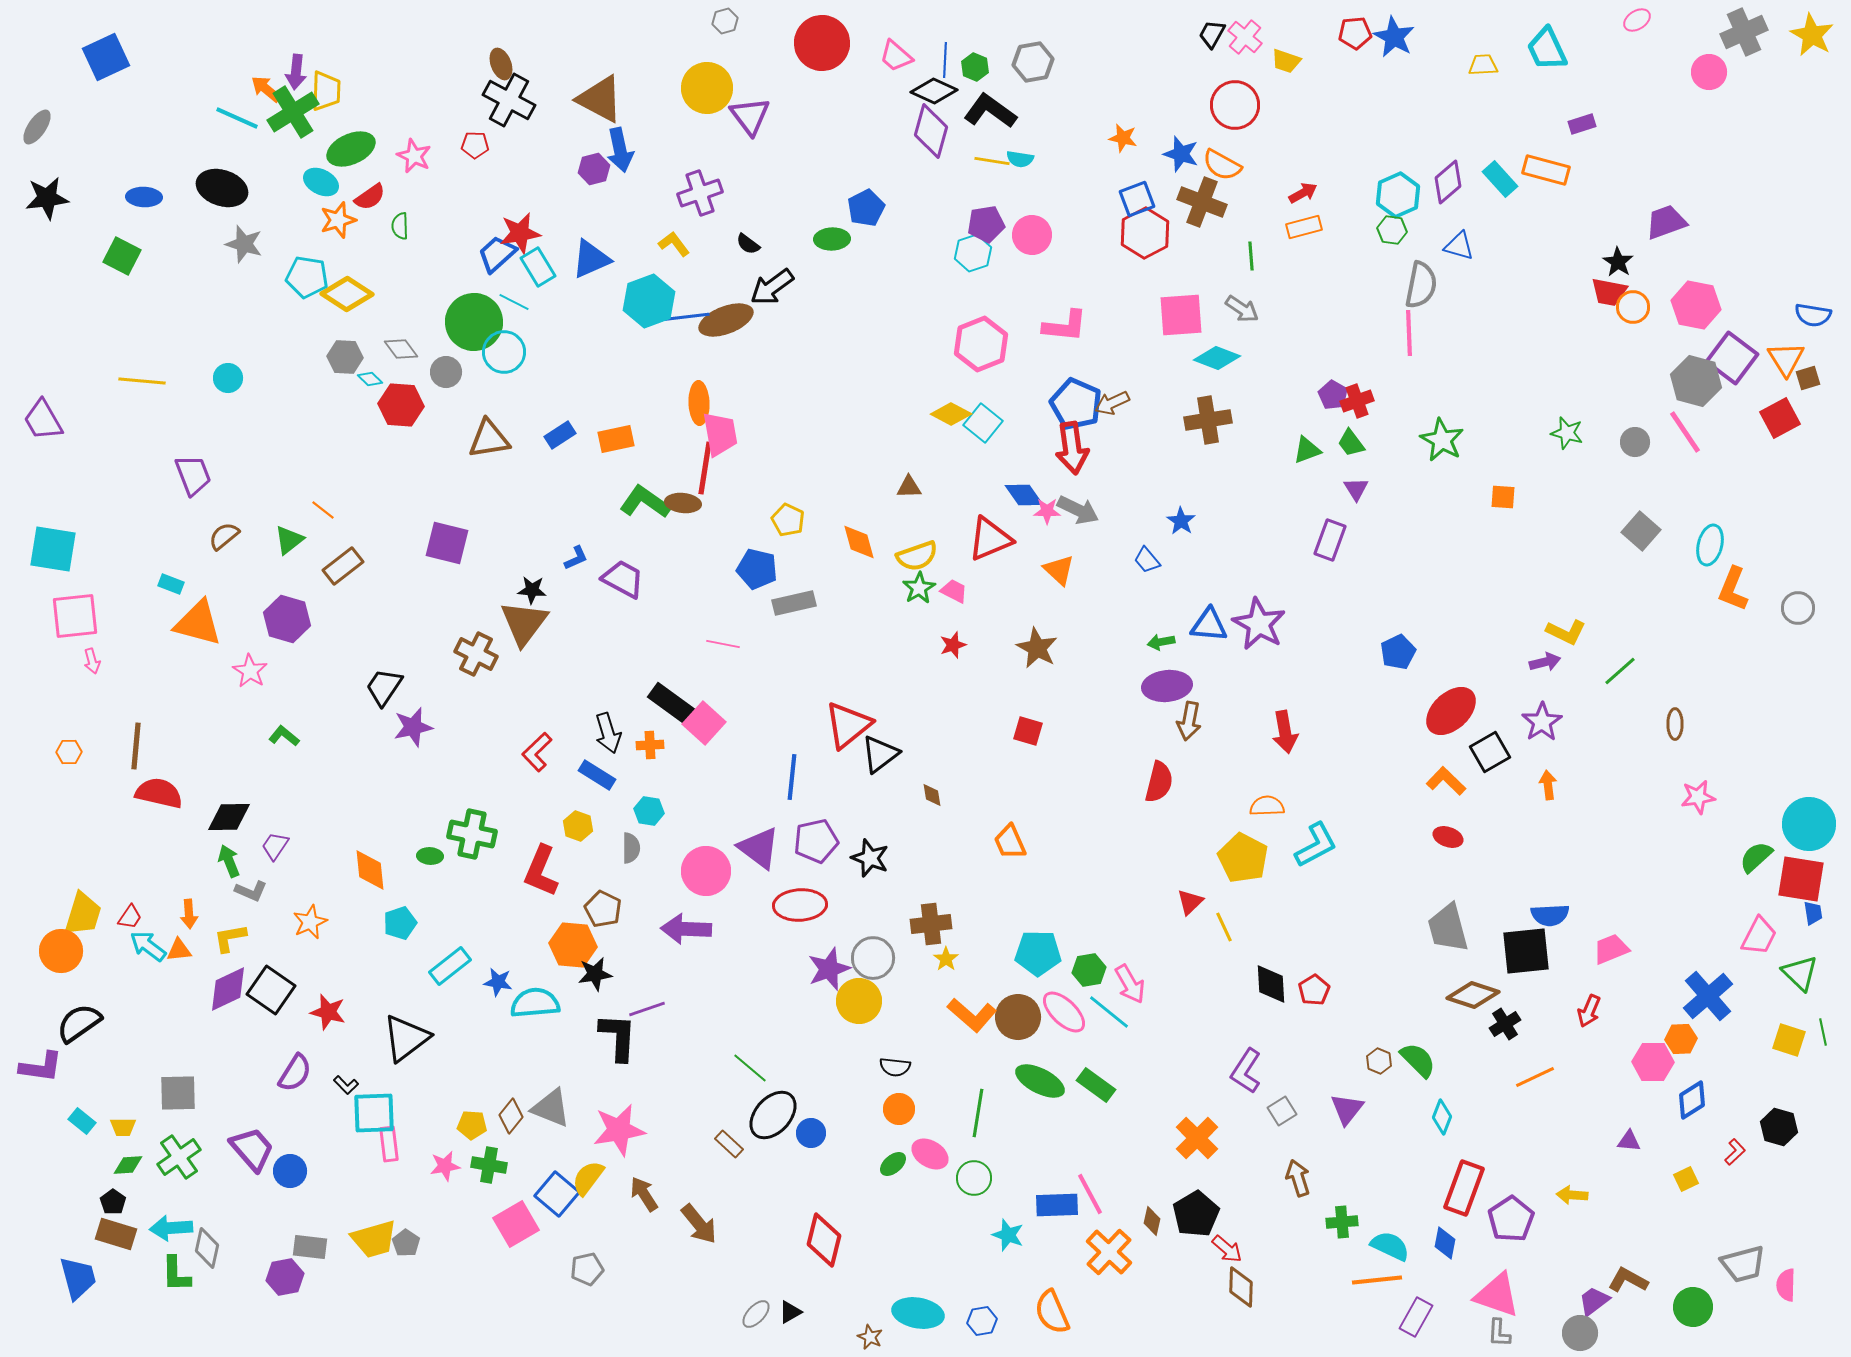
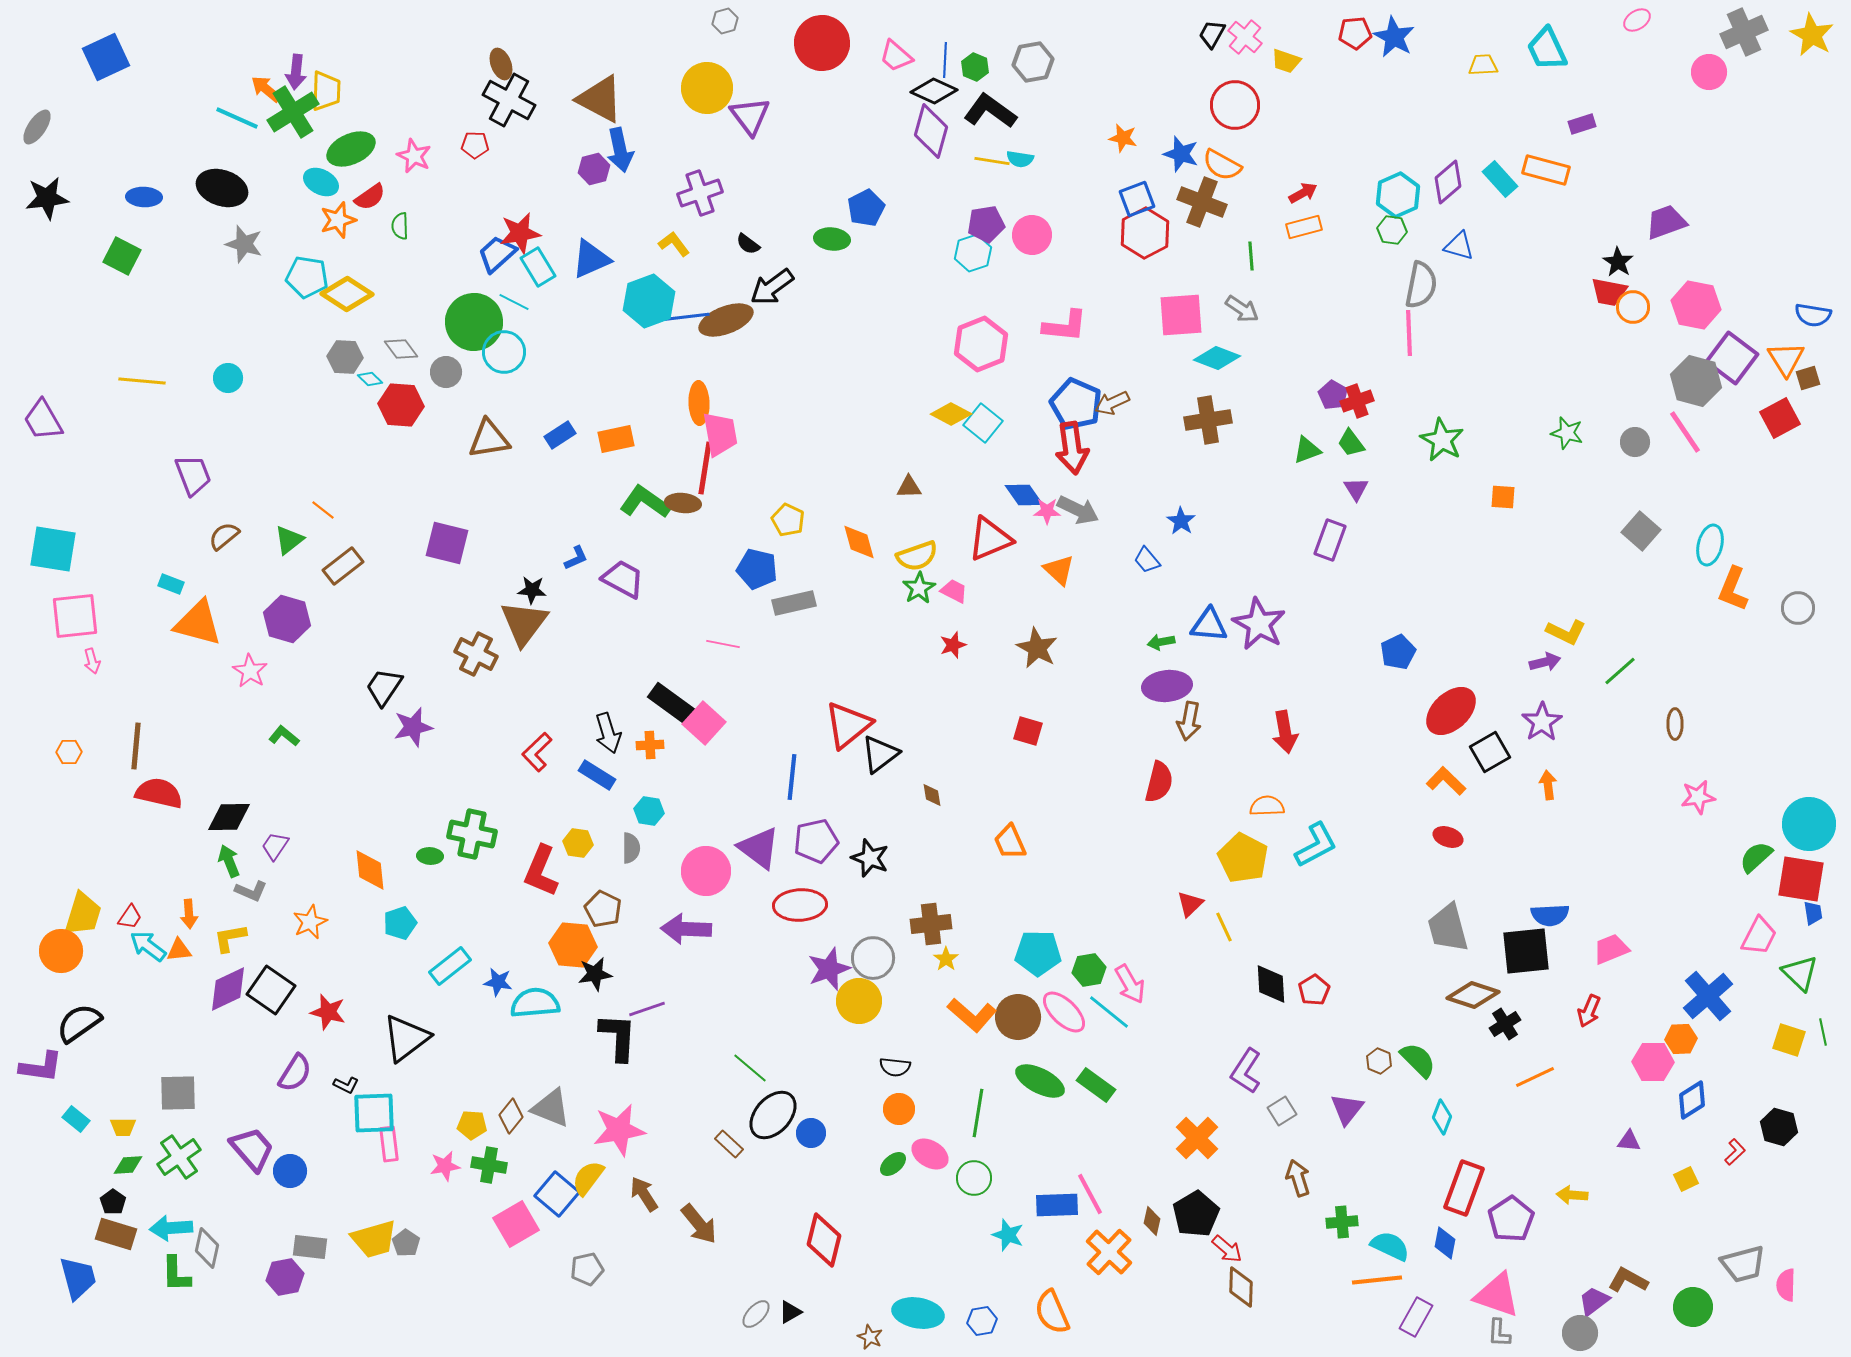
green ellipse at (832, 239): rotated 8 degrees clockwise
yellow hexagon at (578, 826): moved 17 px down; rotated 12 degrees counterclockwise
red triangle at (1190, 902): moved 2 px down
black L-shape at (346, 1085): rotated 20 degrees counterclockwise
cyan rectangle at (82, 1121): moved 6 px left, 2 px up
